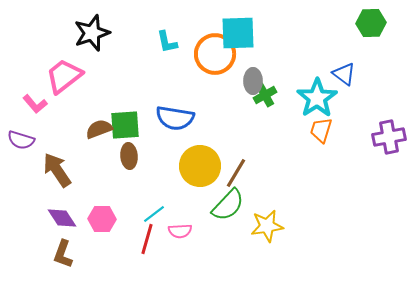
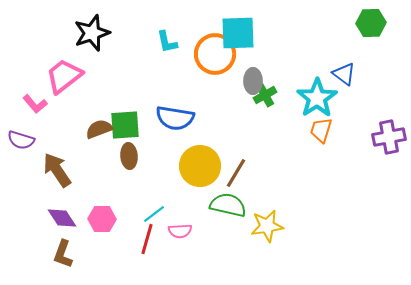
green semicircle: rotated 120 degrees counterclockwise
